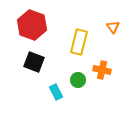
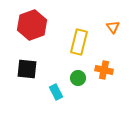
red hexagon: rotated 20 degrees clockwise
black square: moved 7 px left, 7 px down; rotated 15 degrees counterclockwise
orange cross: moved 2 px right
green circle: moved 2 px up
